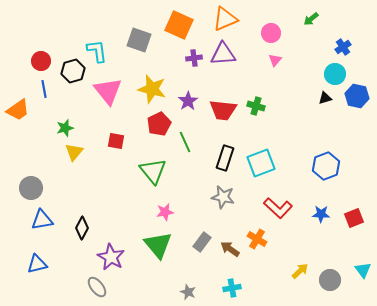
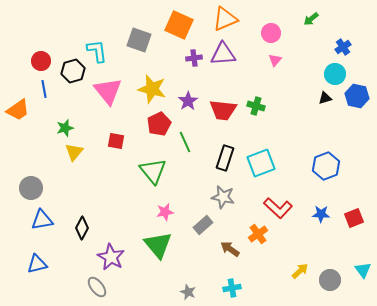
orange cross at (257, 239): moved 1 px right, 5 px up; rotated 24 degrees clockwise
gray rectangle at (202, 242): moved 1 px right, 17 px up; rotated 12 degrees clockwise
